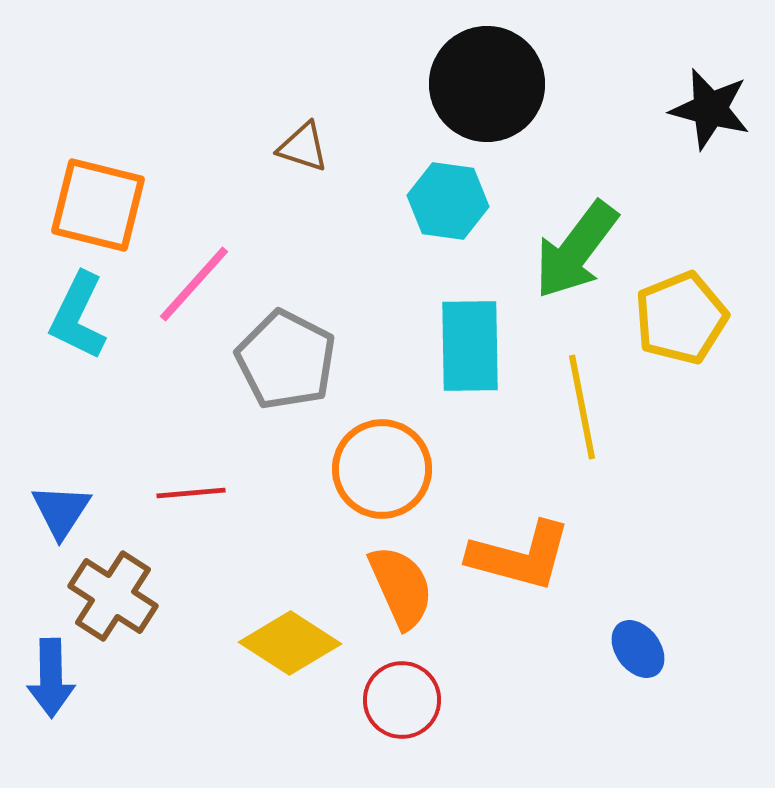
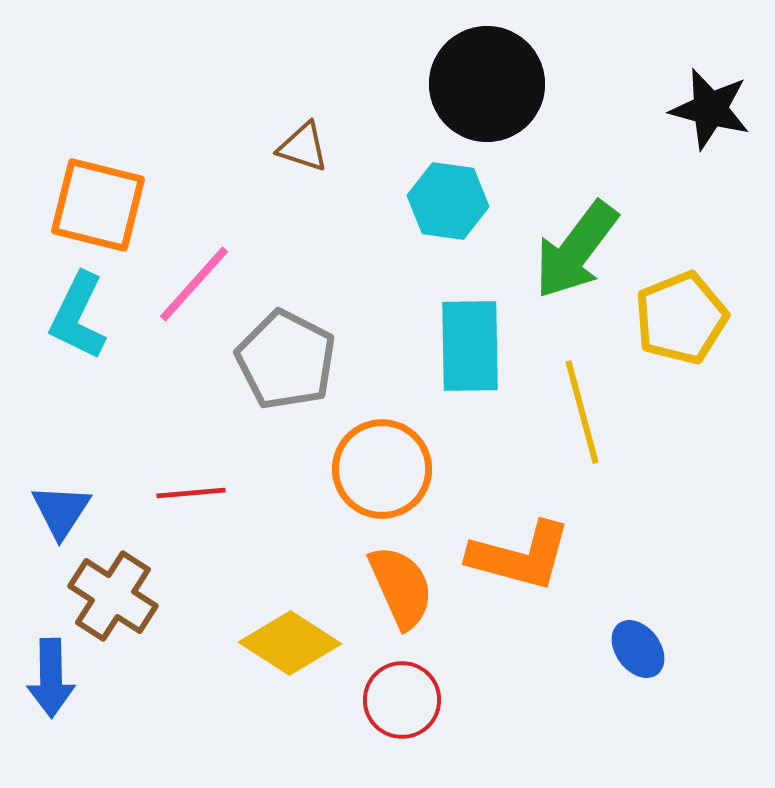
yellow line: moved 5 px down; rotated 4 degrees counterclockwise
